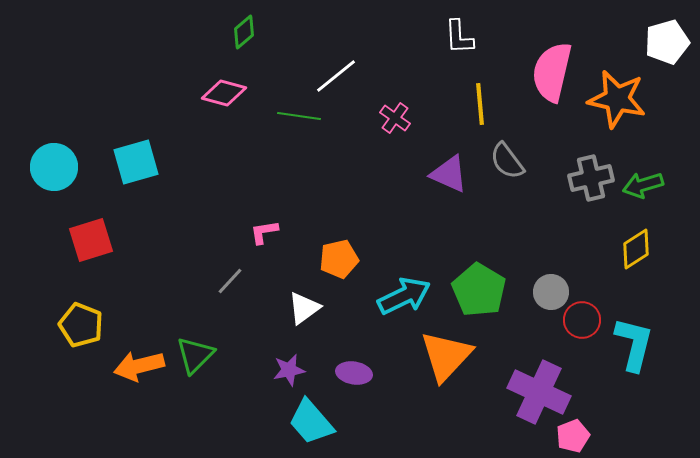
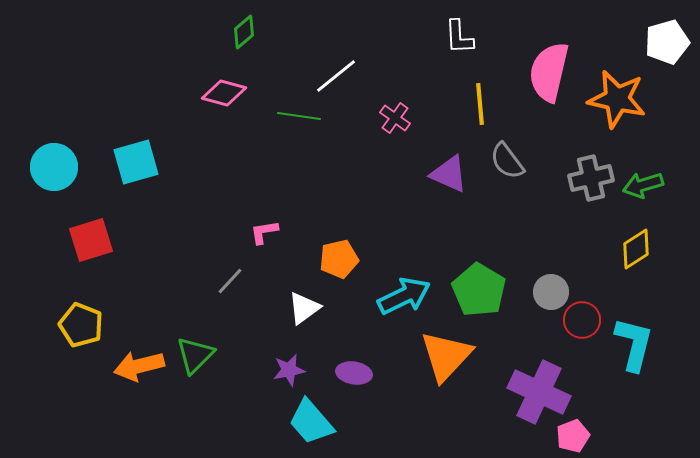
pink semicircle: moved 3 px left
